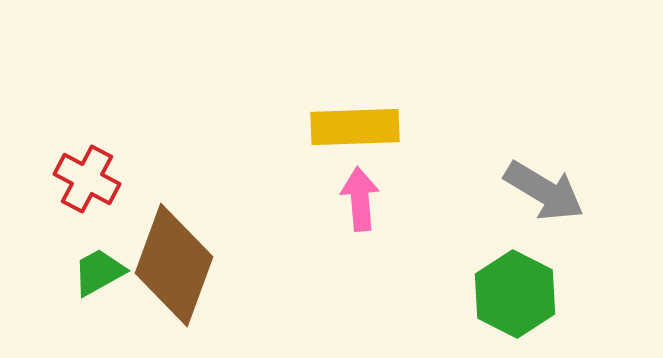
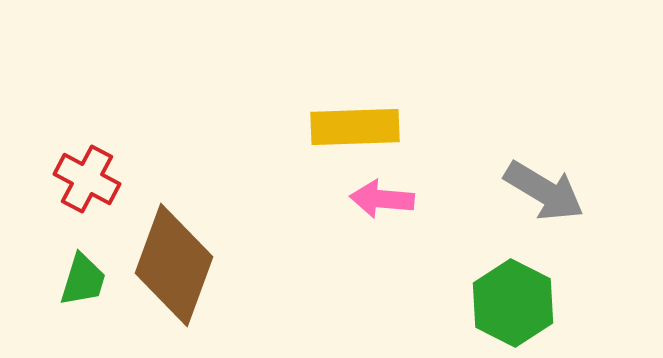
pink arrow: moved 22 px right; rotated 80 degrees counterclockwise
green trapezoid: moved 16 px left, 8 px down; rotated 136 degrees clockwise
green hexagon: moved 2 px left, 9 px down
